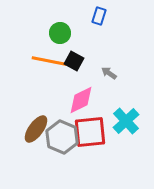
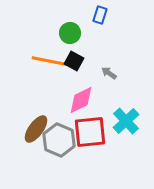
blue rectangle: moved 1 px right, 1 px up
green circle: moved 10 px right
gray hexagon: moved 3 px left, 3 px down
